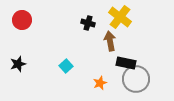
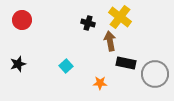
gray circle: moved 19 px right, 5 px up
orange star: rotated 24 degrees clockwise
